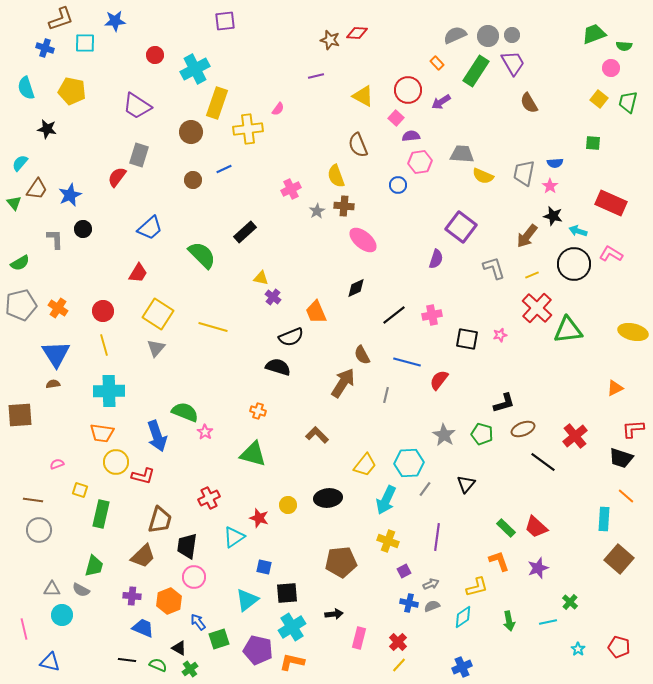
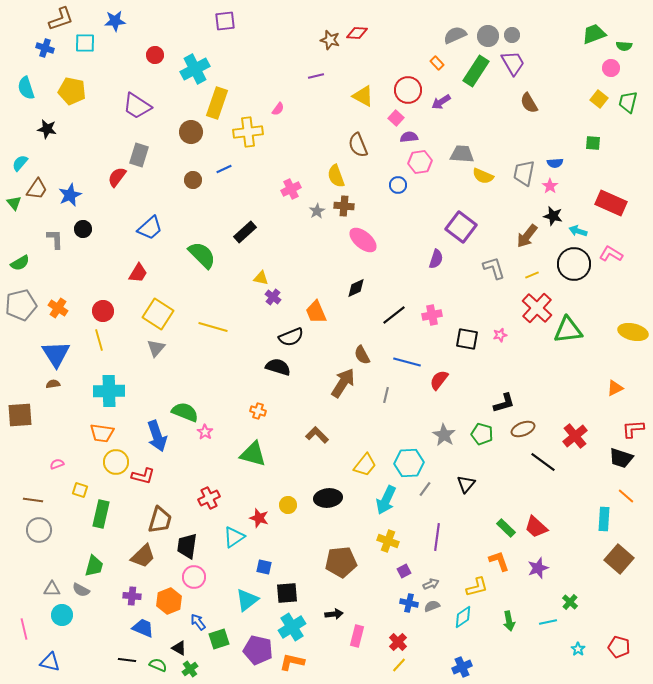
yellow cross at (248, 129): moved 3 px down
purple semicircle at (411, 136): moved 2 px left, 1 px down
yellow line at (104, 345): moved 5 px left, 5 px up
pink rectangle at (359, 638): moved 2 px left, 2 px up
